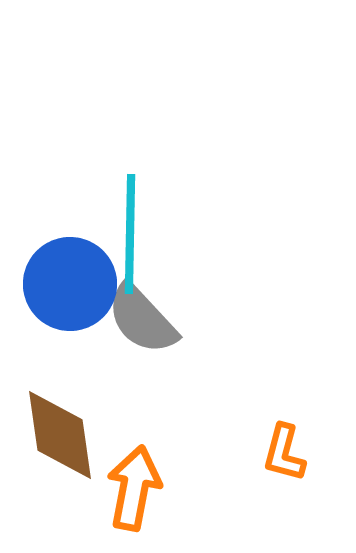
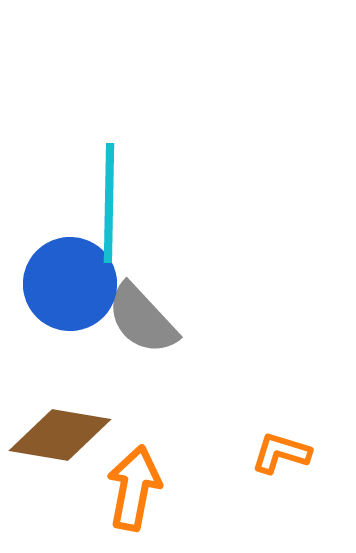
cyan line: moved 21 px left, 31 px up
brown diamond: rotated 72 degrees counterclockwise
orange L-shape: moved 3 px left; rotated 92 degrees clockwise
